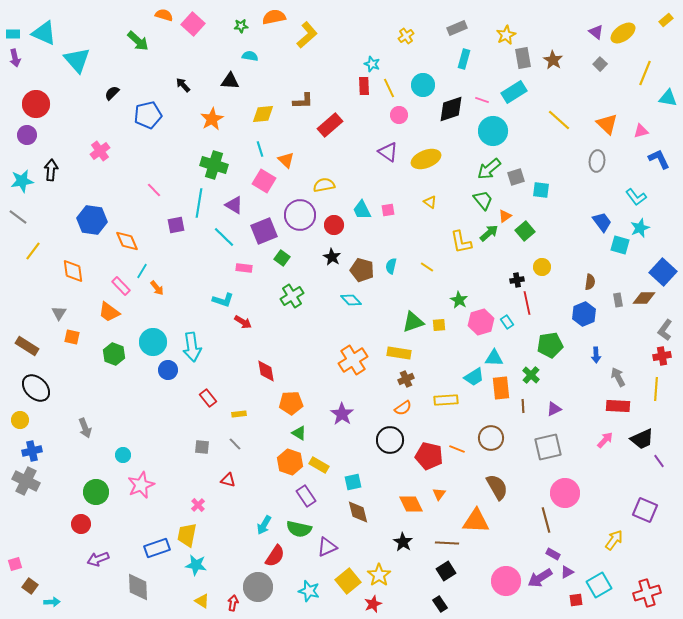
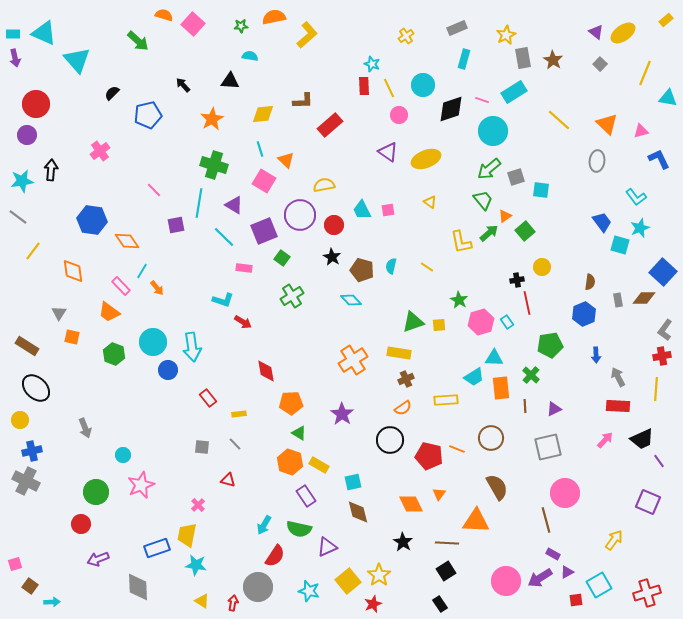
orange diamond at (127, 241): rotated 10 degrees counterclockwise
brown line at (523, 406): moved 2 px right
purple square at (645, 510): moved 3 px right, 8 px up
